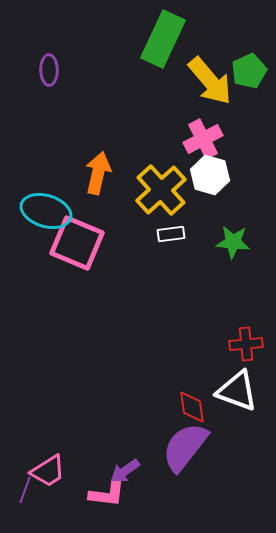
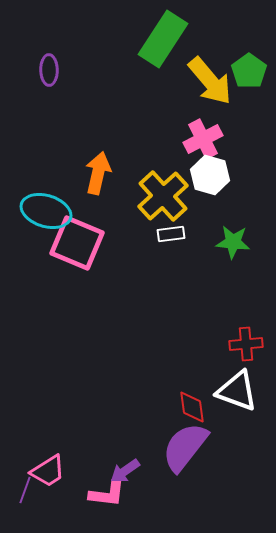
green rectangle: rotated 8 degrees clockwise
green pentagon: rotated 12 degrees counterclockwise
yellow cross: moved 2 px right, 6 px down
